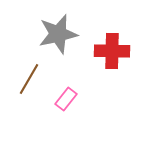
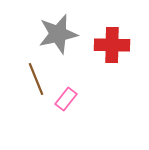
red cross: moved 6 px up
brown line: moved 7 px right; rotated 52 degrees counterclockwise
